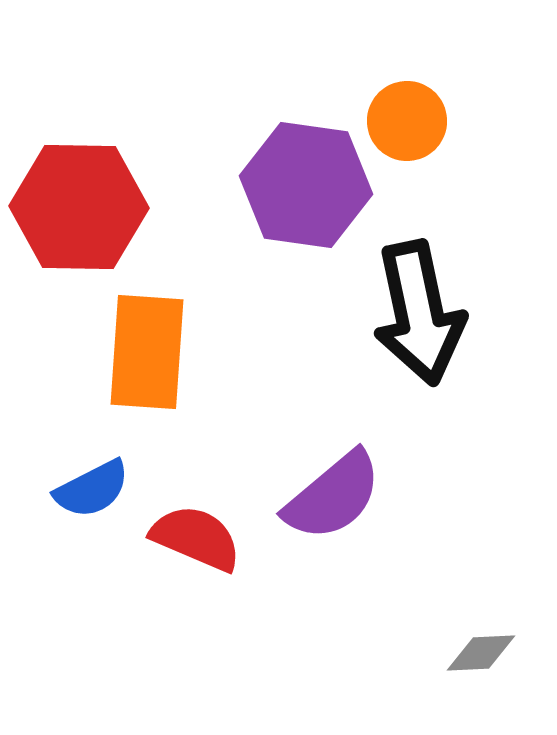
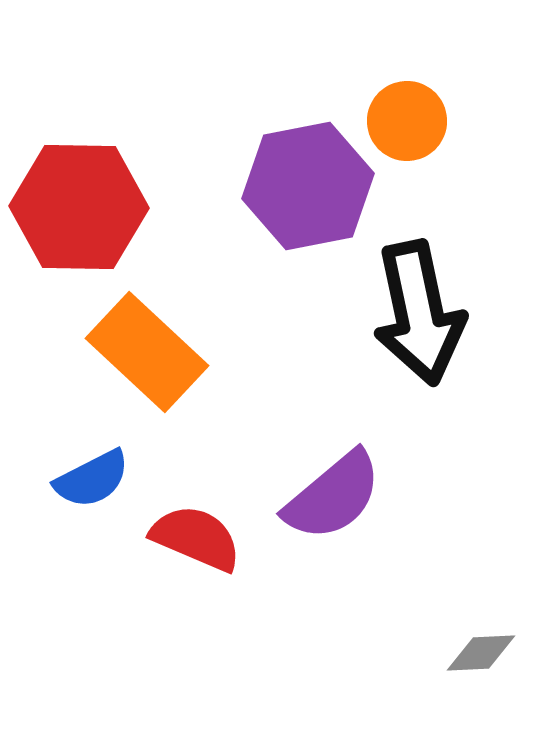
purple hexagon: moved 2 px right, 1 px down; rotated 19 degrees counterclockwise
orange rectangle: rotated 51 degrees counterclockwise
blue semicircle: moved 10 px up
